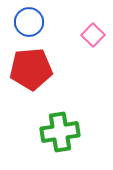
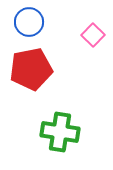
red pentagon: rotated 6 degrees counterclockwise
green cross: rotated 18 degrees clockwise
